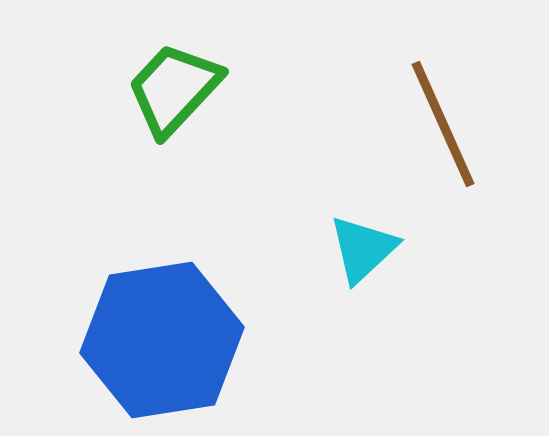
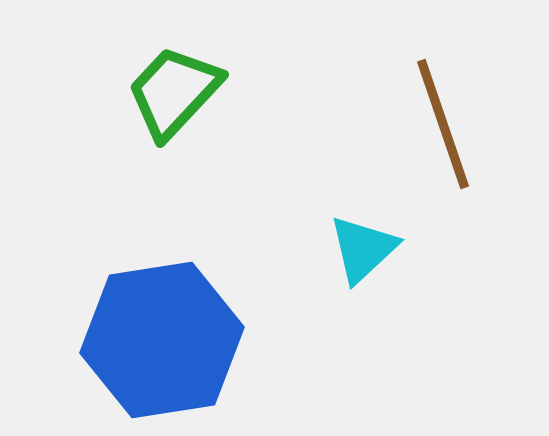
green trapezoid: moved 3 px down
brown line: rotated 5 degrees clockwise
